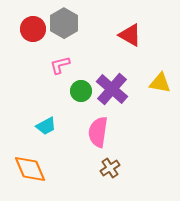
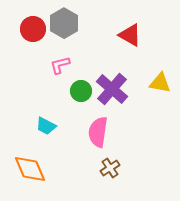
cyan trapezoid: rotated 55 degrees clockwise
